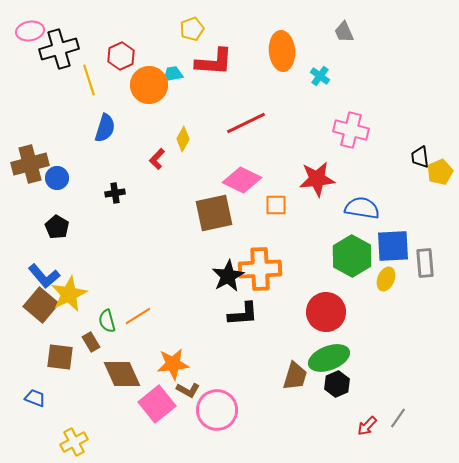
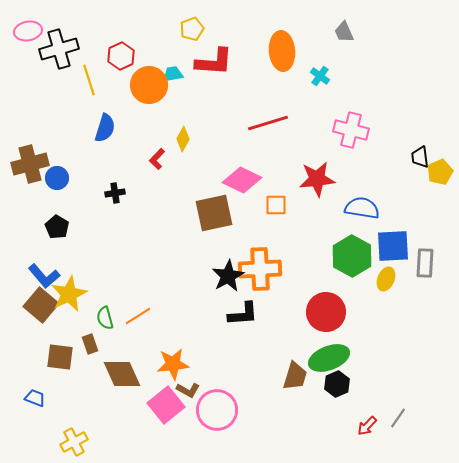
pink ellipse at (30, 31): moved 2 px left
red line at (246, 123): moved 22 px right; rotated 9 degrees clockwise
gray rectangle at (425, 263): rotated 8 degrees clockwise
green semicircle at (107, 321): moved 2 px left, 3 px up
brown rectangle at (91, 342): moved 1 px left, 2 px down; rotated 12 degrees clockwise
pink square at (157, 404): moved 9 px right, 1 px down
